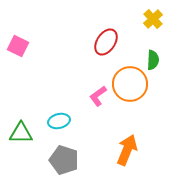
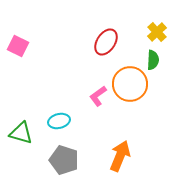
yellow cross: moved 4 px right, 13 px down
green triangle: rotated 15 degrees clockwise
orange arrow: moved 7 px left, 6 px down
